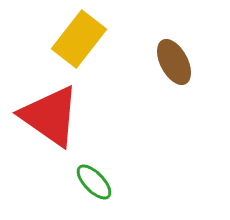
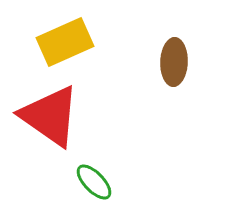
yellow rectangle: moved 14 px left, 3 px down; rotated 28 degrees clockwise
brown ellipse: rotated 30 degrees clockwise
